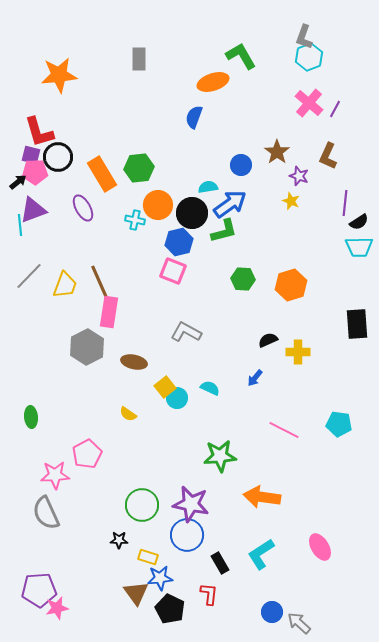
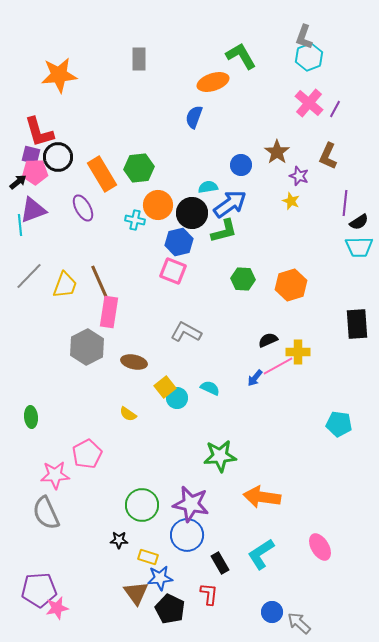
pink line at (284, 430): moved 6 px left, 64 px up; rotated 56 degrees counterclockwise
